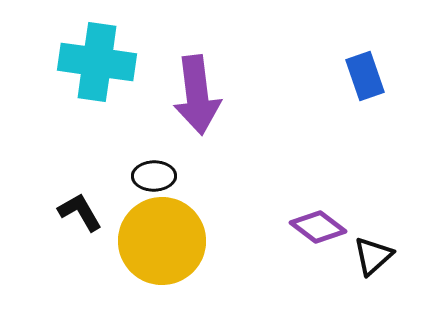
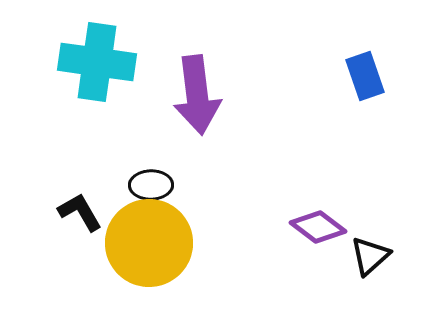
black ellipse: moved 3 px left, 9 px down
yellow circle: moved 13 px left, 2 px down
black triangle: moved 3 px left
